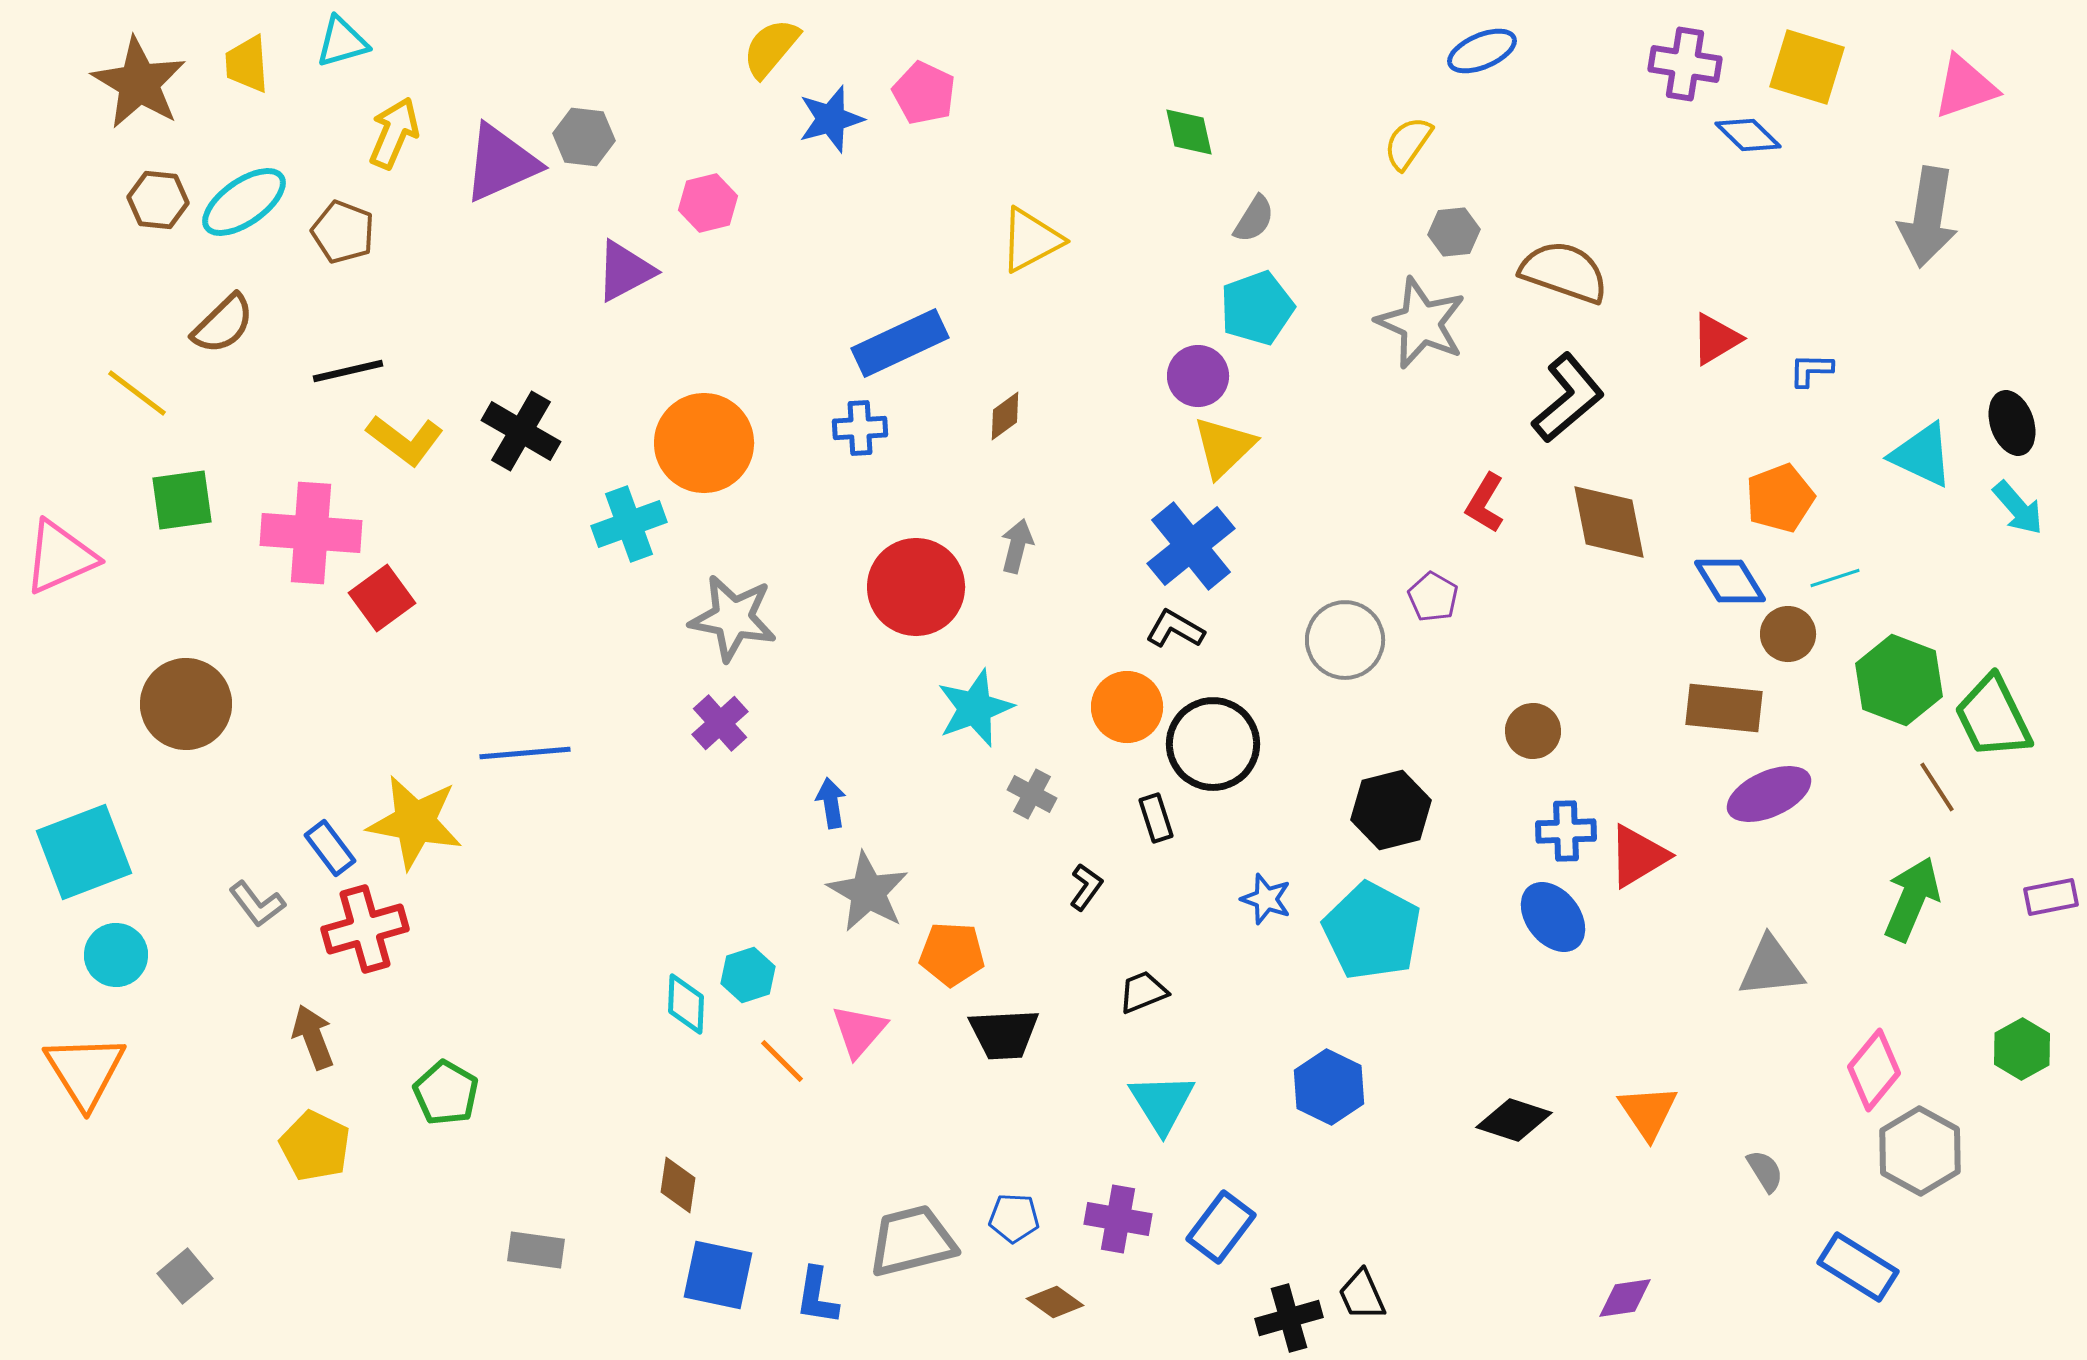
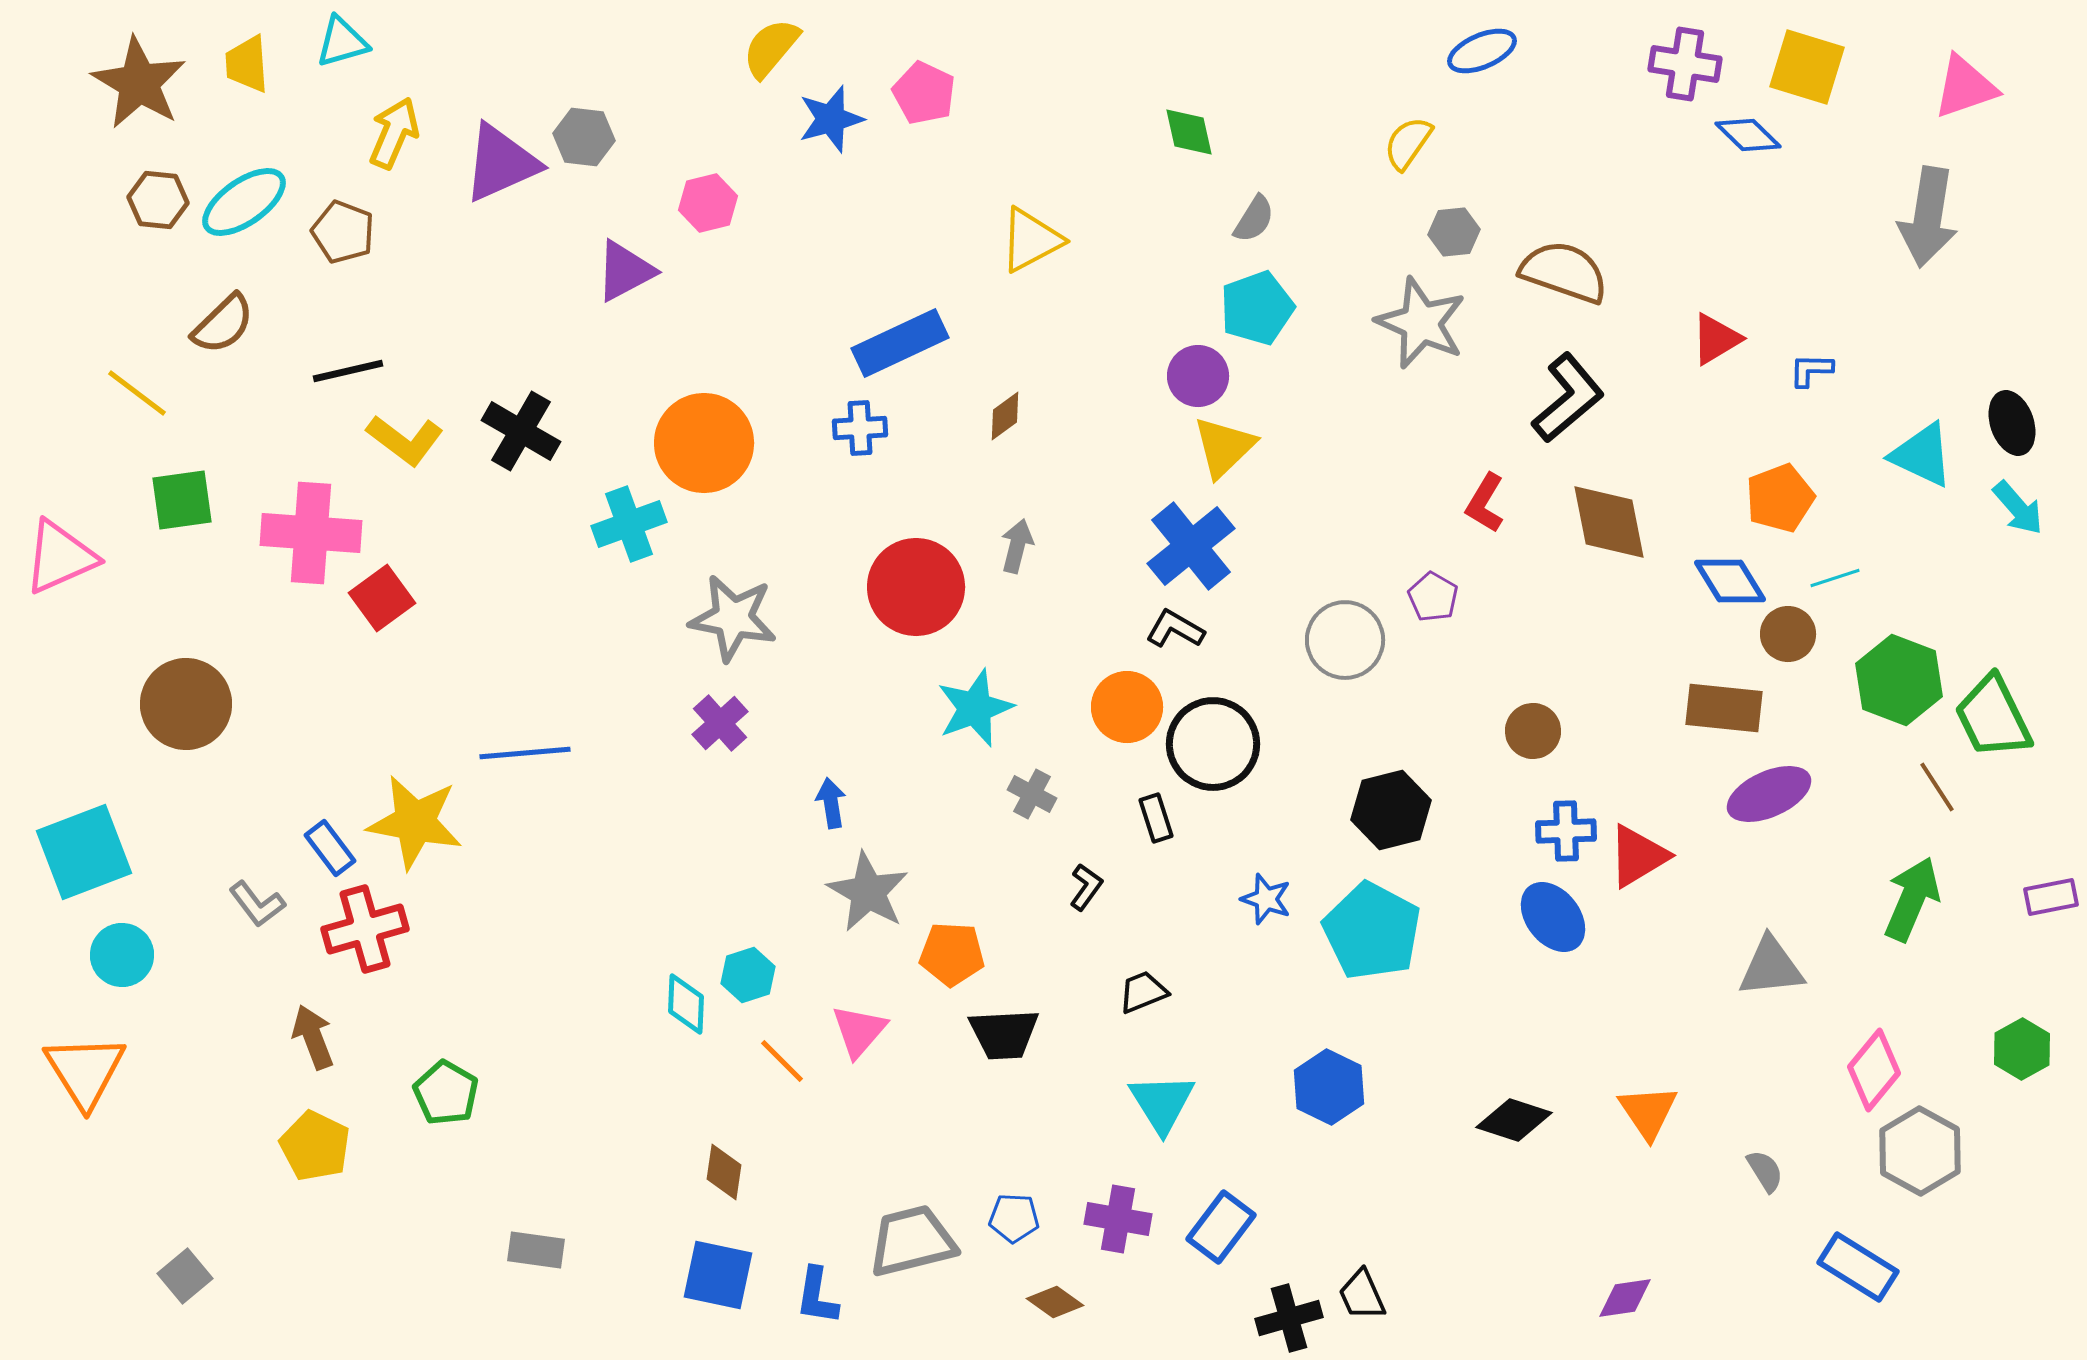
cyan circle at (116, 955): moved 6 px right
brown diamond at (678, 1185): moved 46 px right, 13 px up
